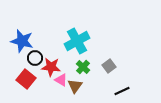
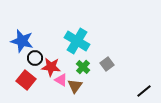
cyan cross: rotated 30 degrees counterclockwise
gray square: moved 2 px left, 2 px up
red square: moved 1 px down
black line: moved 22 px right; rotated 14 degrees counterclockwise
